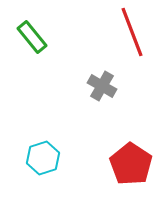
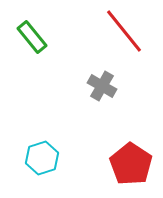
red line: moved 8 px left, 1 px up; rotated 18 degrees counterclockwise
cyan hexagon: moved 1 px left
